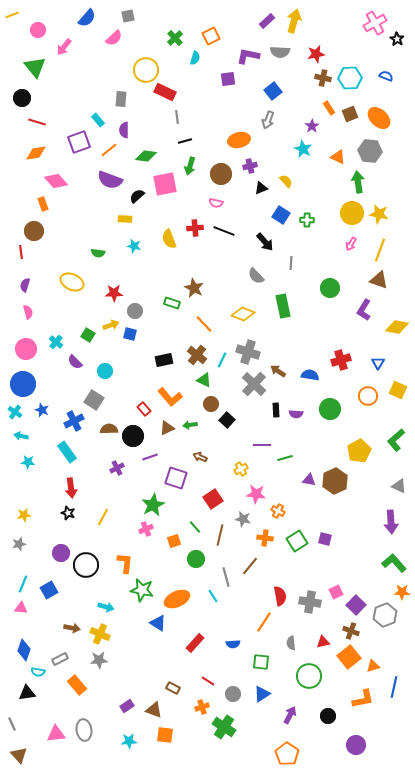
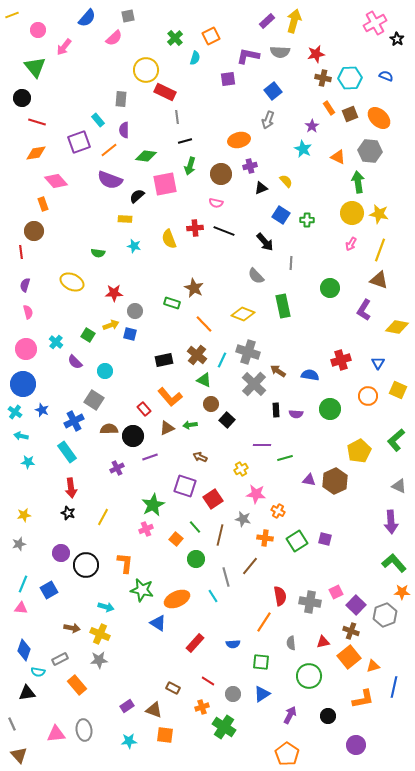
purple square at (176, 478): moved 9 px right, 8 px down
orange square at (174, 541): moved 2 px right, 2 px up; rotated 32 degrees counterclockwise
